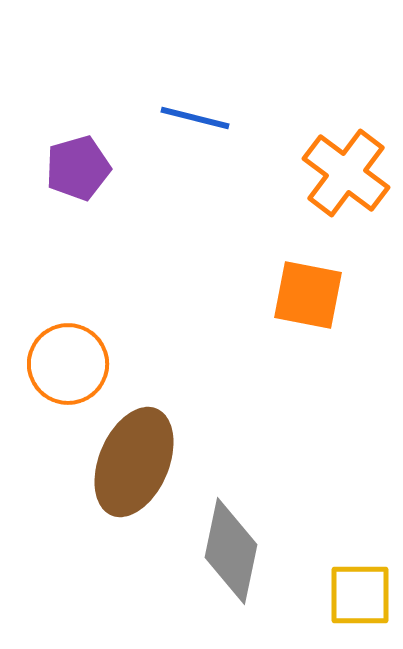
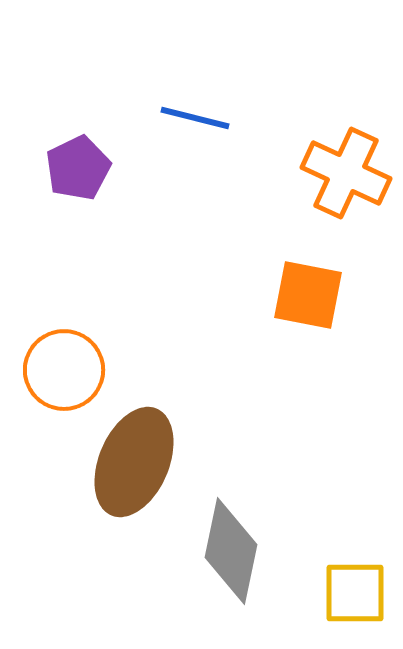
purple pentagon: rotated 10 degrees counterclockwise
orange cross: rotated 12 degrees counterclockwise
orange circle: moved 4 px left, 6 px down
yellow square: moved 5 px left, 2 px up
